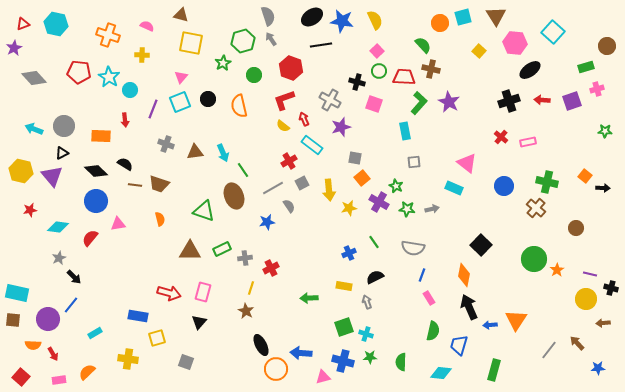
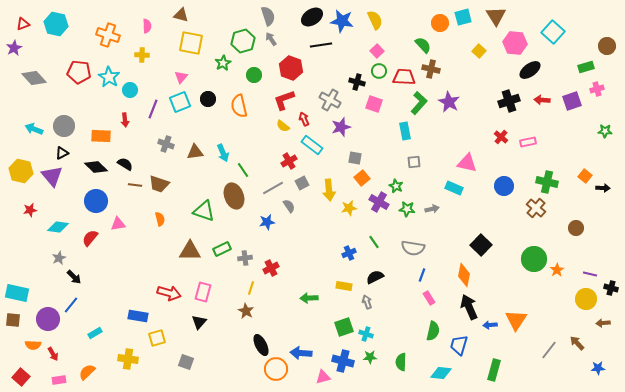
pink semicircle at (147, 26): rotated 64 degrees clockwise
pink triangle at (467, 163): rotated 25 degrees counterclockwise
black diamond at (96, 171): moved 4 px up
